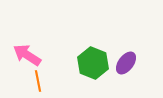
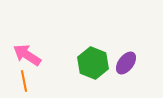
orange line: moved 14 px left
